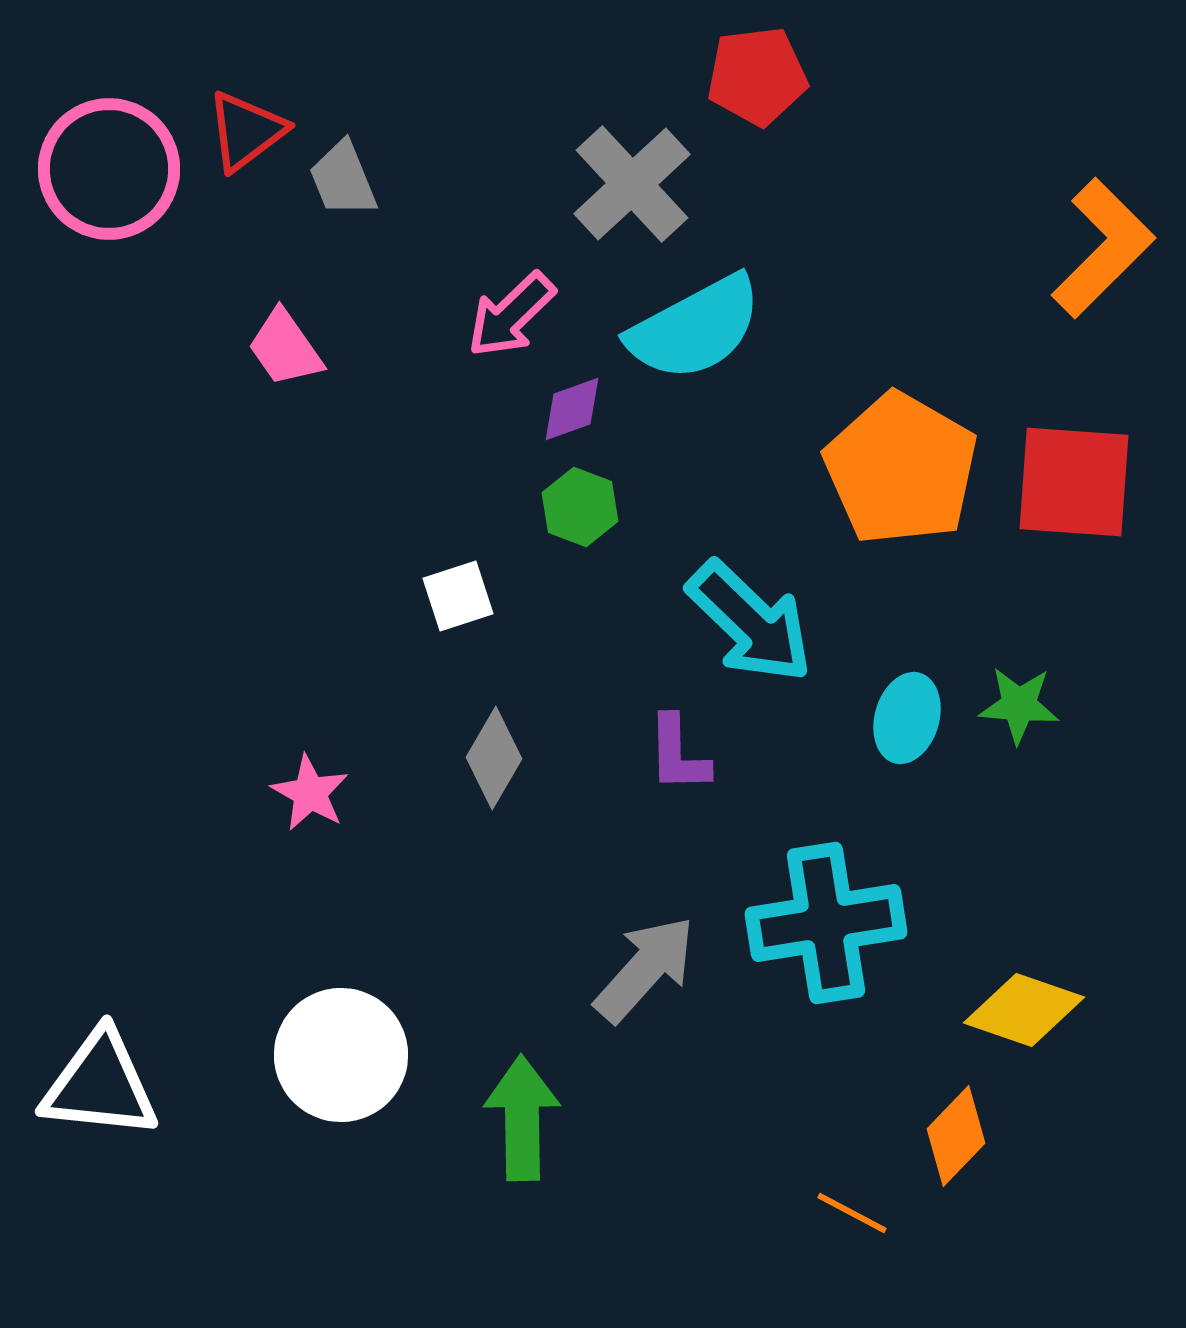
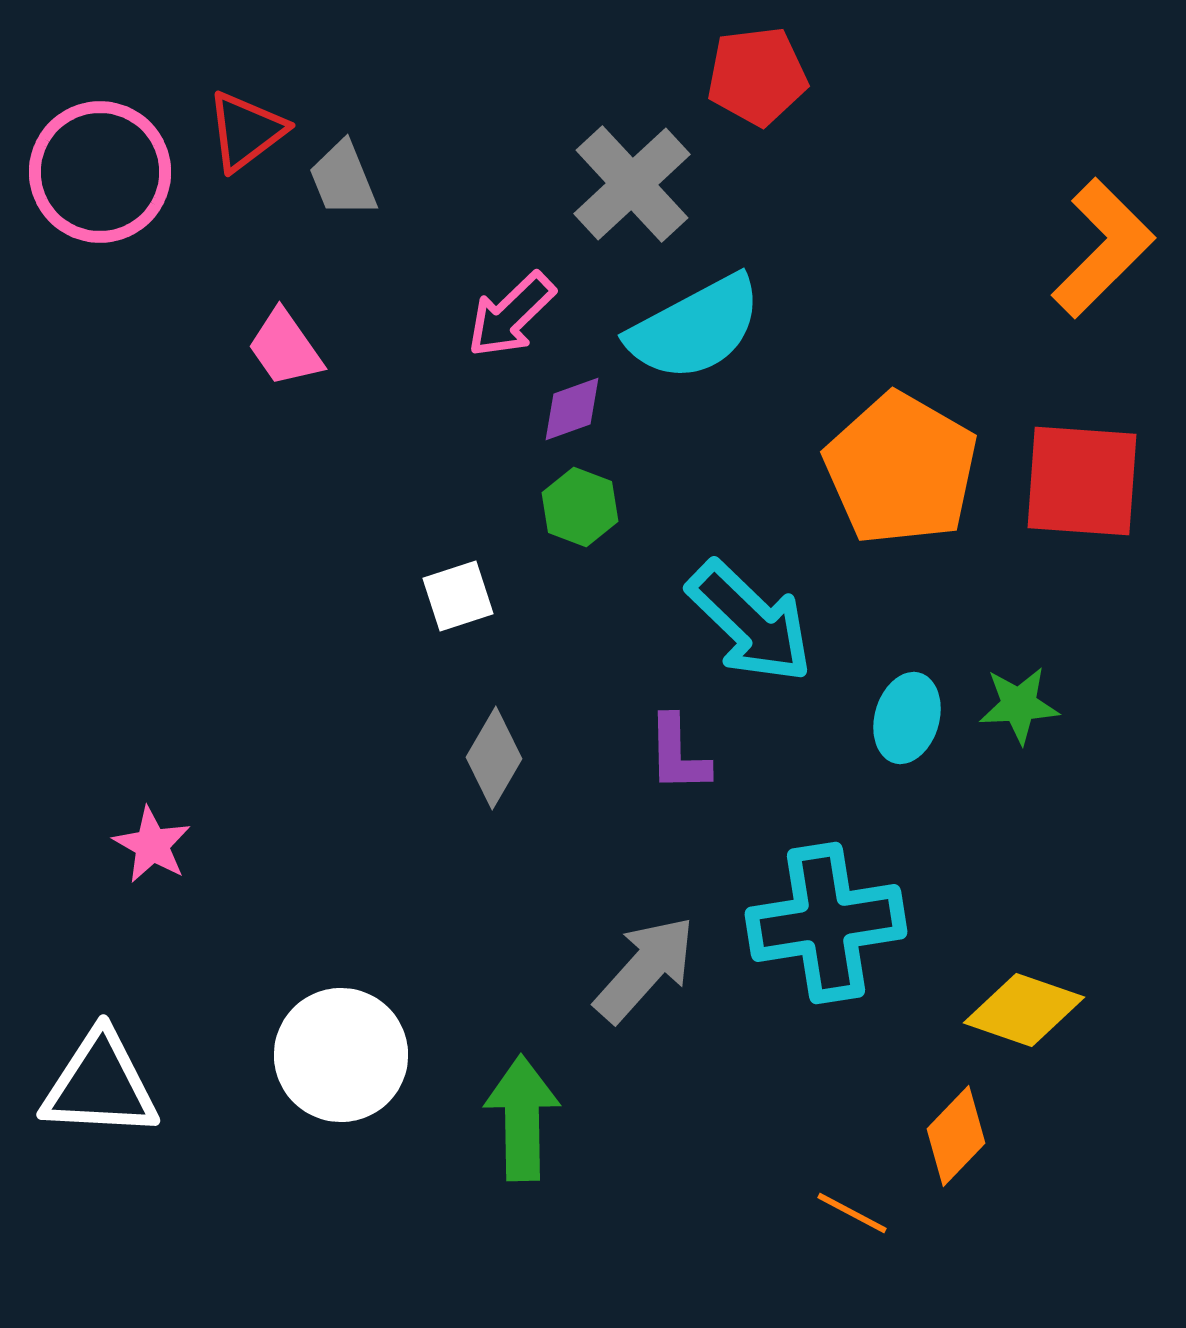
pink circle: moved 9 px left, 3 px down
red square: moved 8 px right, 1 px up
green star: rotated 8 degrees counterclockwise
pink star: moved 158 px left, 52 px down
white triangle: rotated 3 degrees counterclockwise
